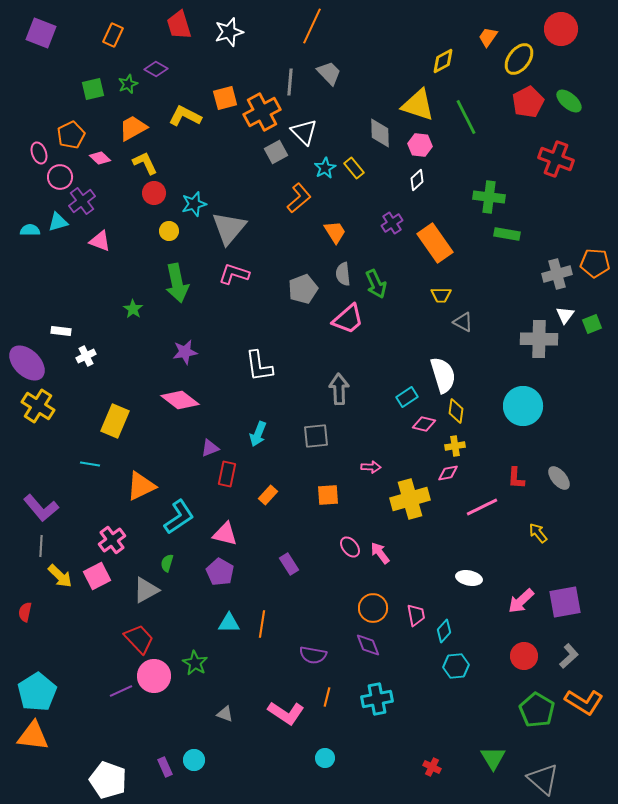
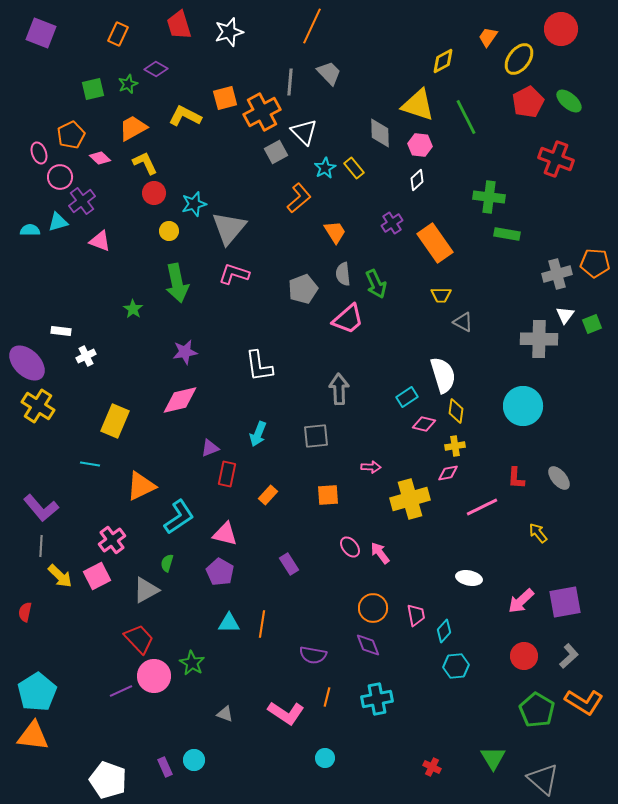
orange rectangle at (113, 35): moved 5 px right, 1 px up
pink diamond at (180, 400): rotated 51 degrees counterclockwise
green star at (195, 663): moved 3 px left
